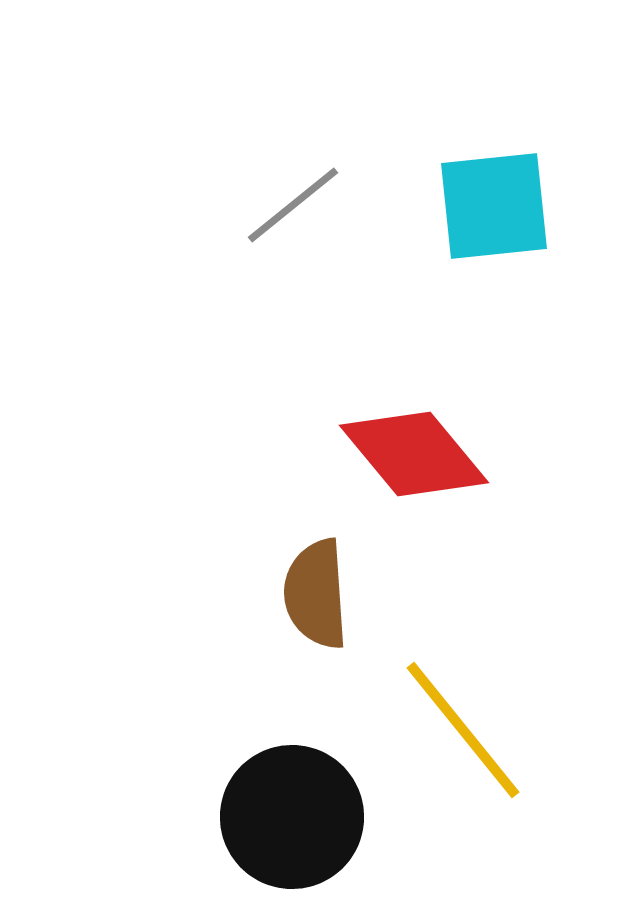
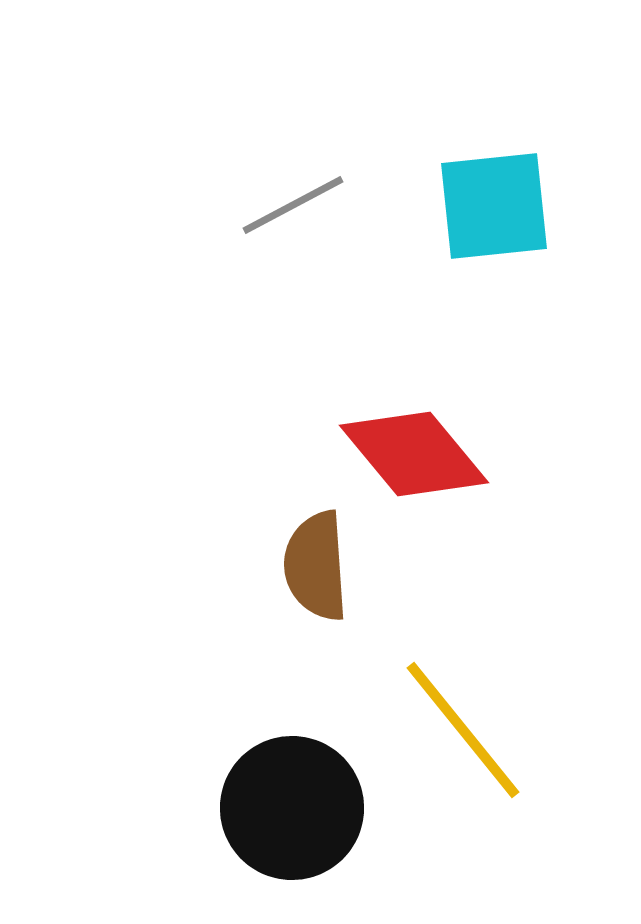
gray line: rotated 11 degrees clockwise
brown semicircle: moved 28 px up
black circle: moved 9 px up
